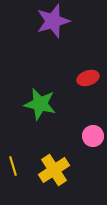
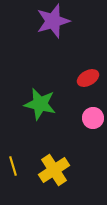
red ellipse: rotated 10 degrees counterclockwise
pink circle: moved 18 px up
